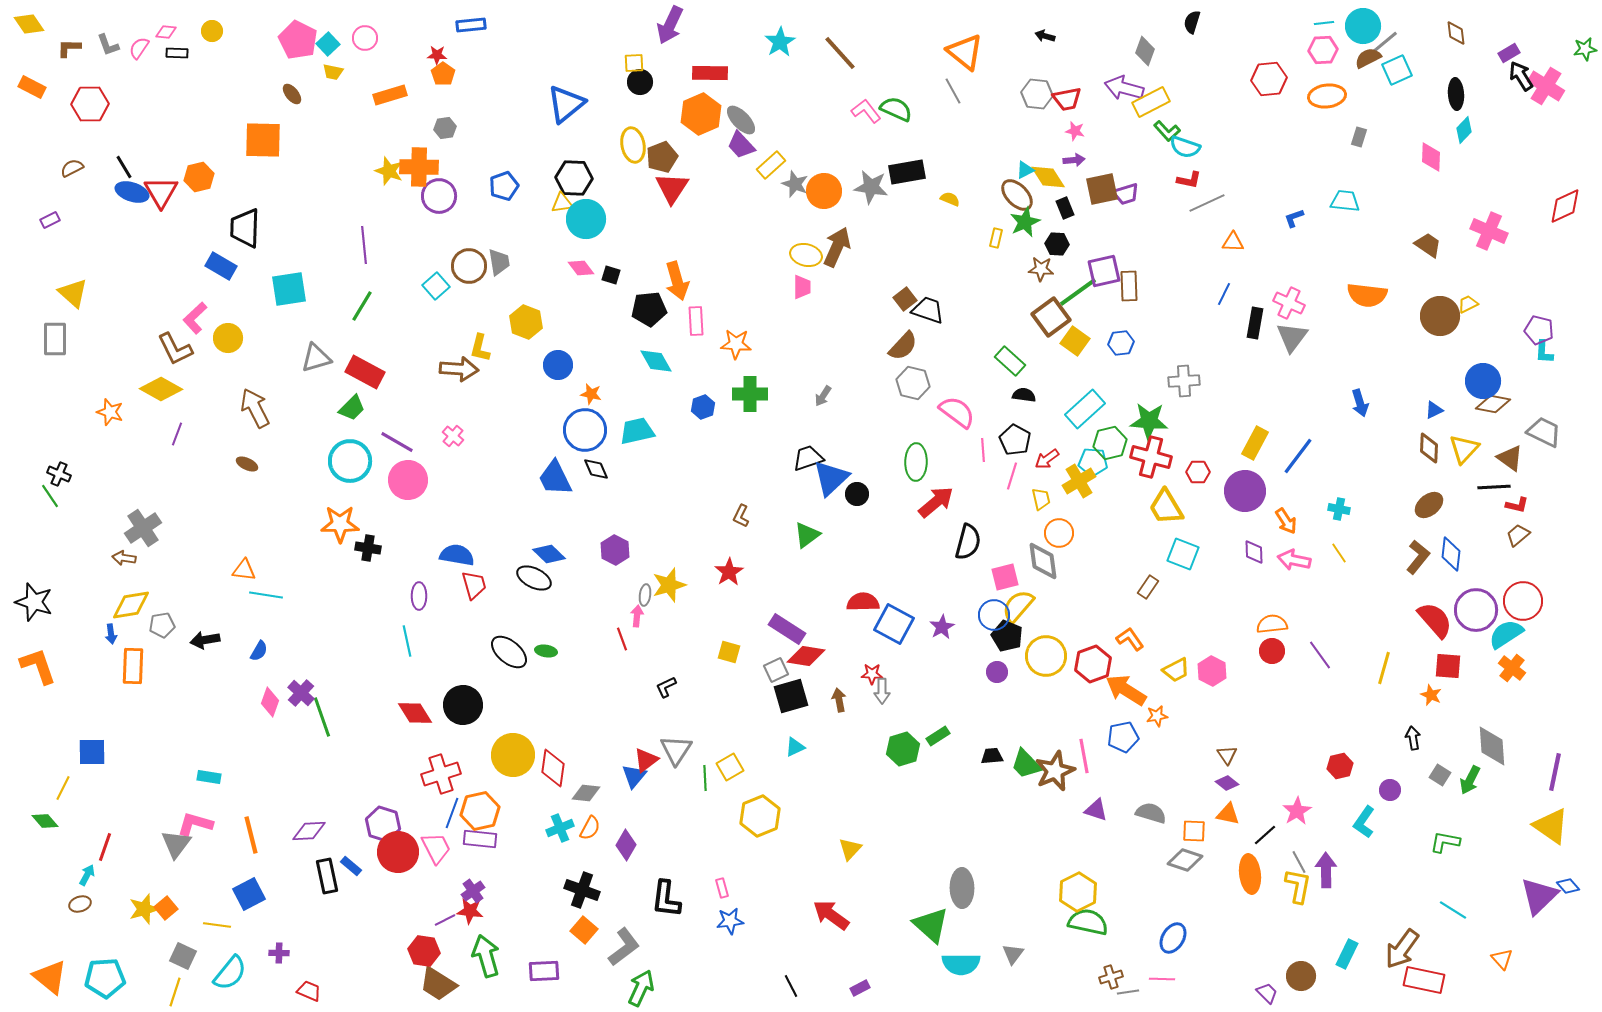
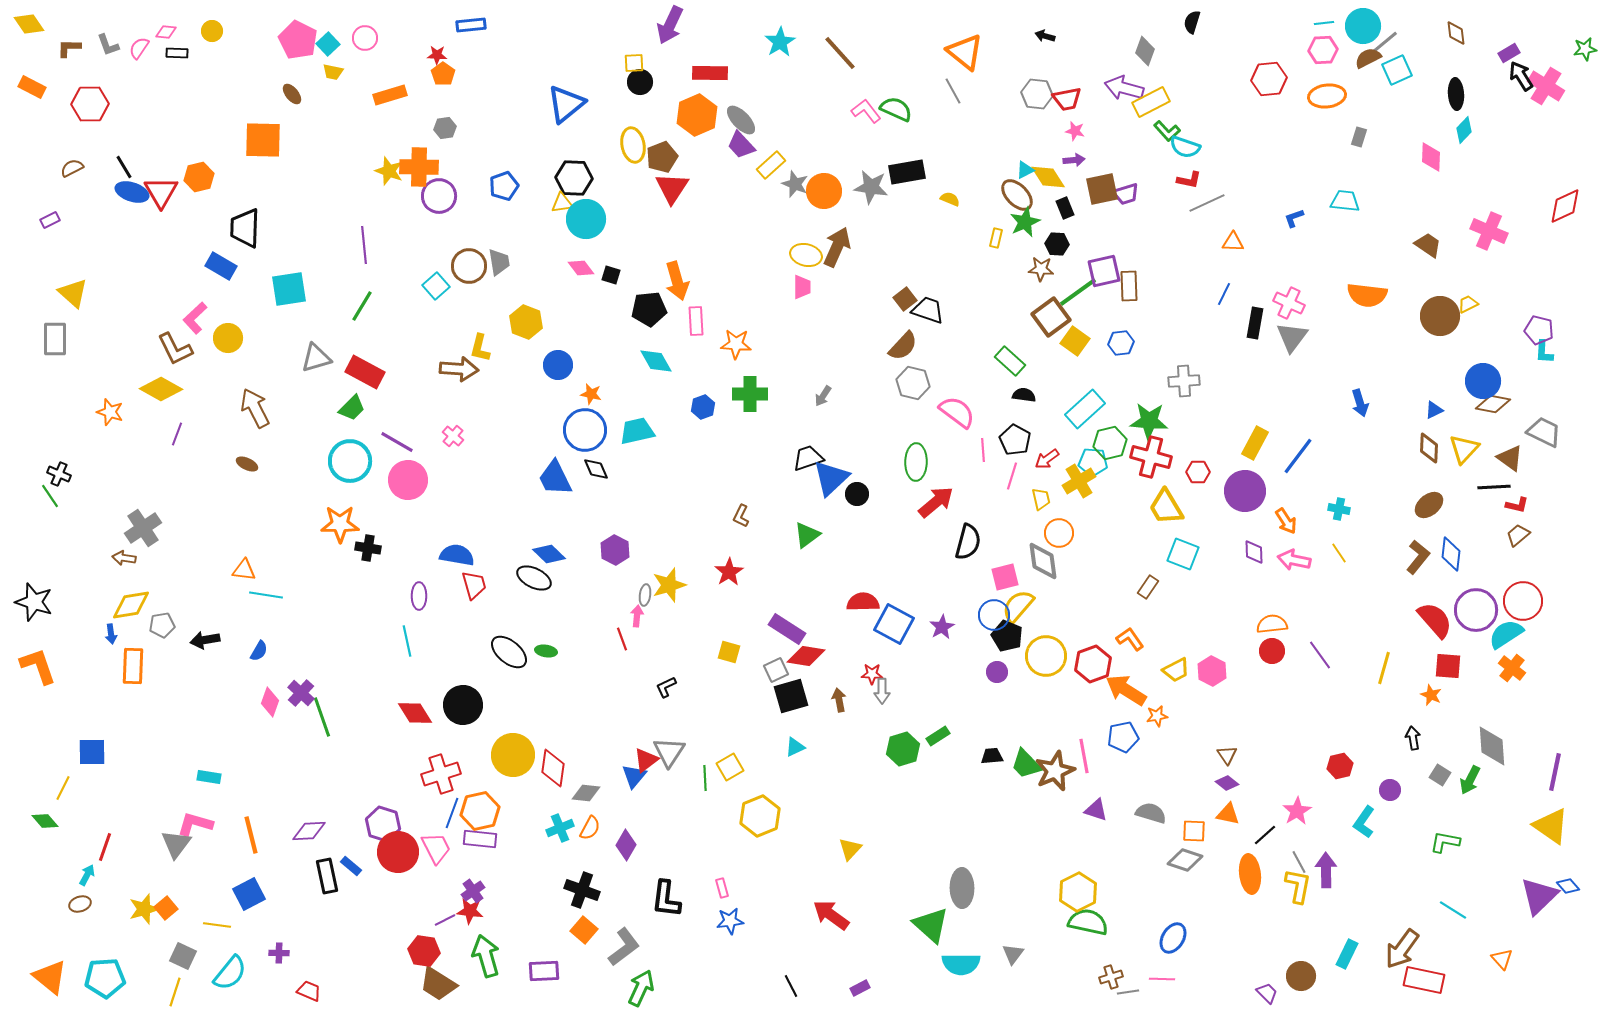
orange hexagon at (701, 114): moved 4 px left, 1 px down
gray triangle at (676, 750): moved 7 px left, 2 px down
